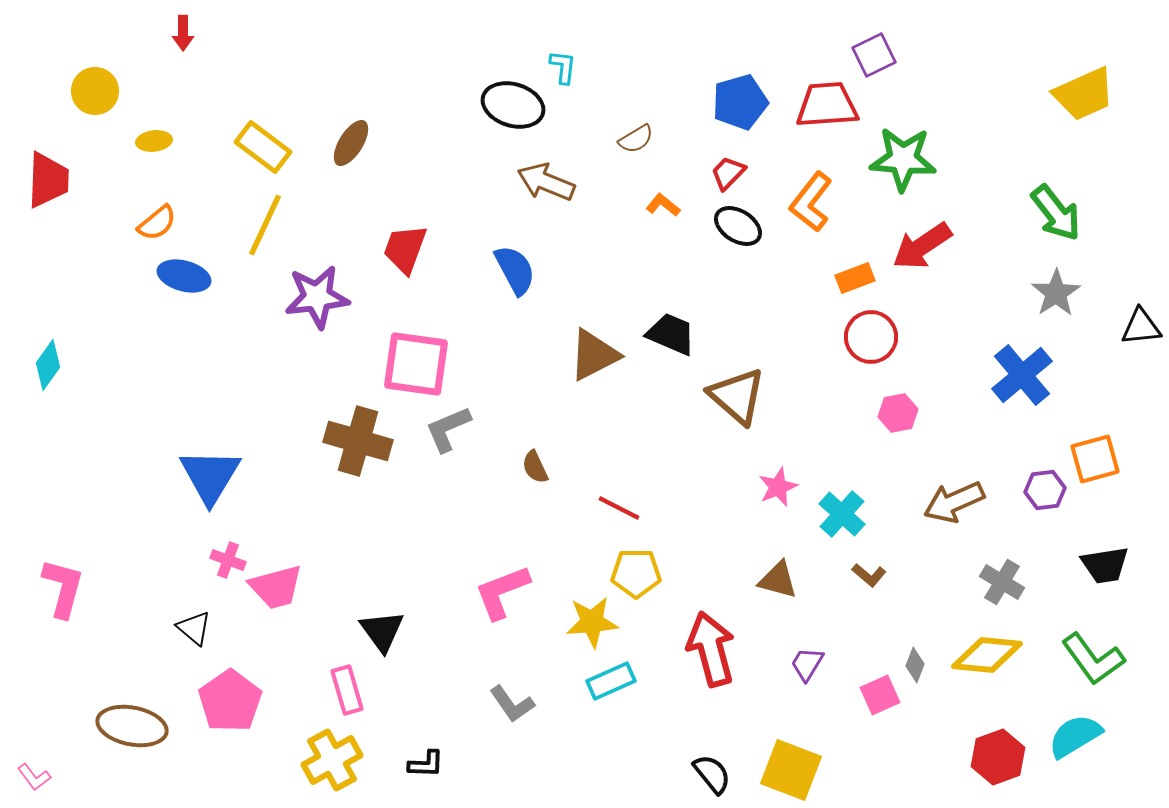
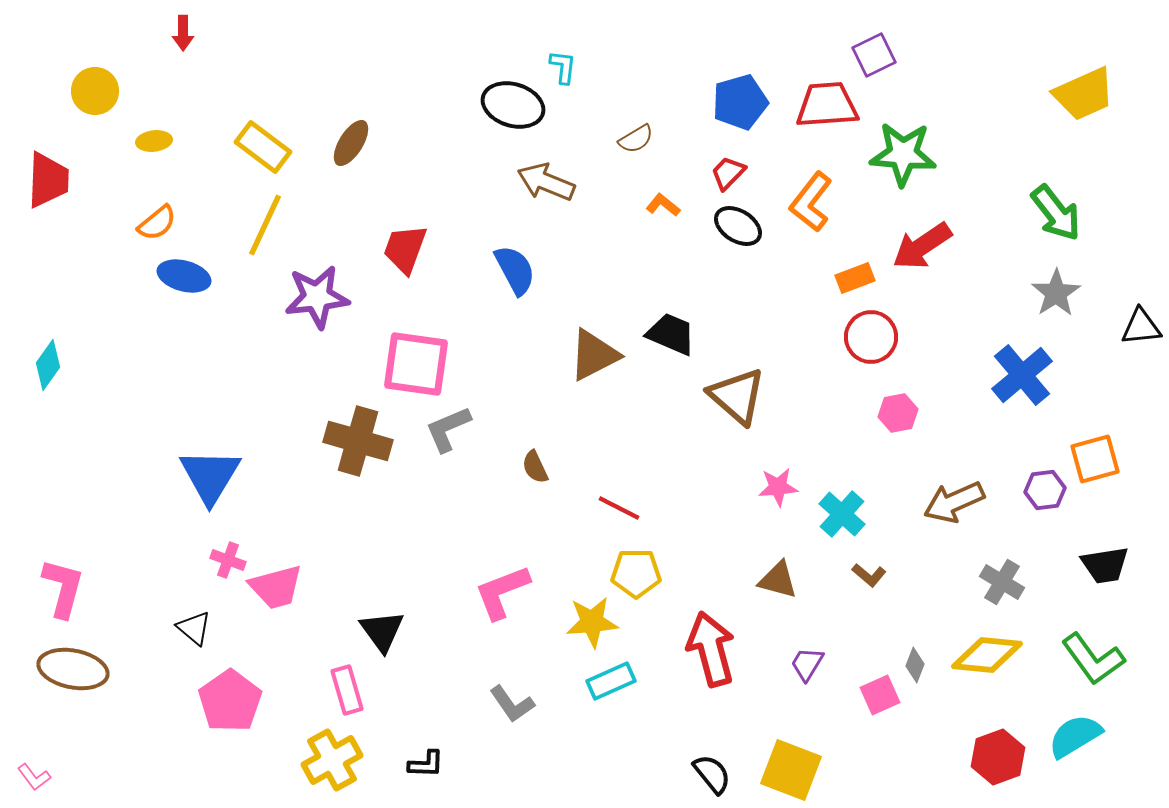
green star at (903, 159): moved 5 px up
pink star at (778, 487): rotated 18 degrees clockwise
brown ellipse at (132, 726): moved 59 px left, 57 px up
